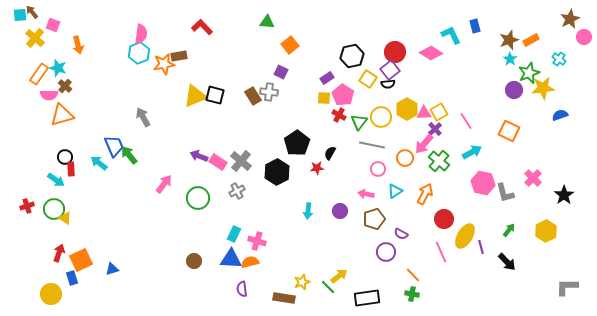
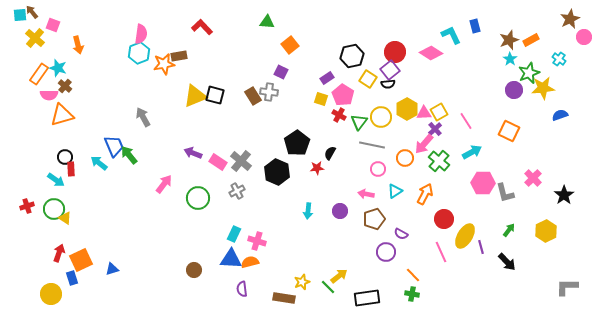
yellow square at (324, 98): moved 3 px left, 1 px down; rotated 16 degrees clockwise
purple arrow at (199, 156): moved 6 px left, 3 px up
black hexagon at (277, 172): rotated 10 degrees counterclockwise
pink hexagon at (483, 183): rotated 10 degrees counterclockwise
brown circle at (194, 261): moved 9 px down
